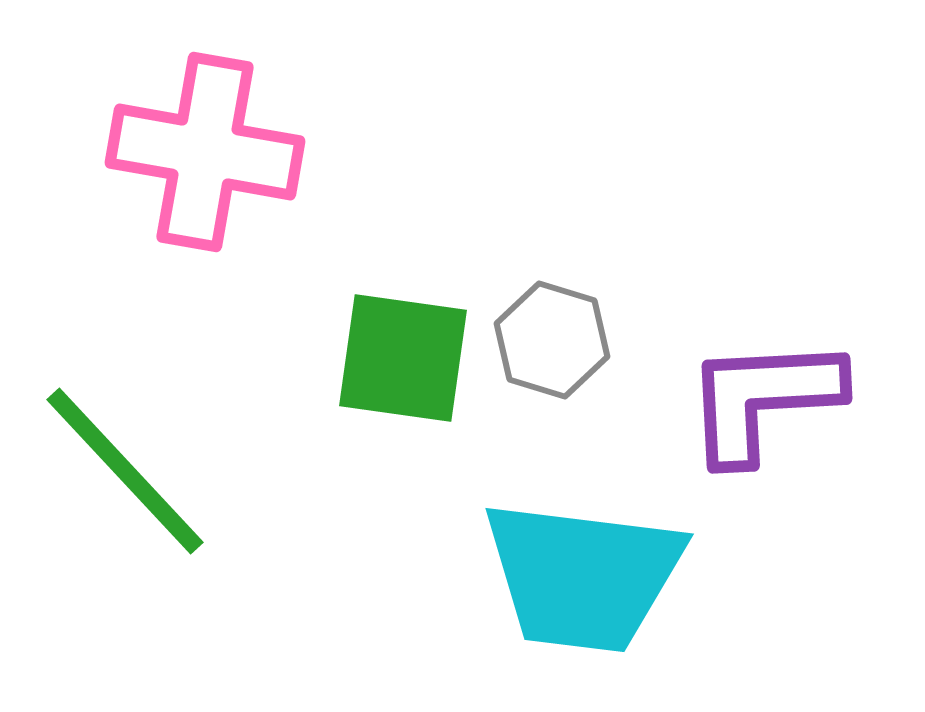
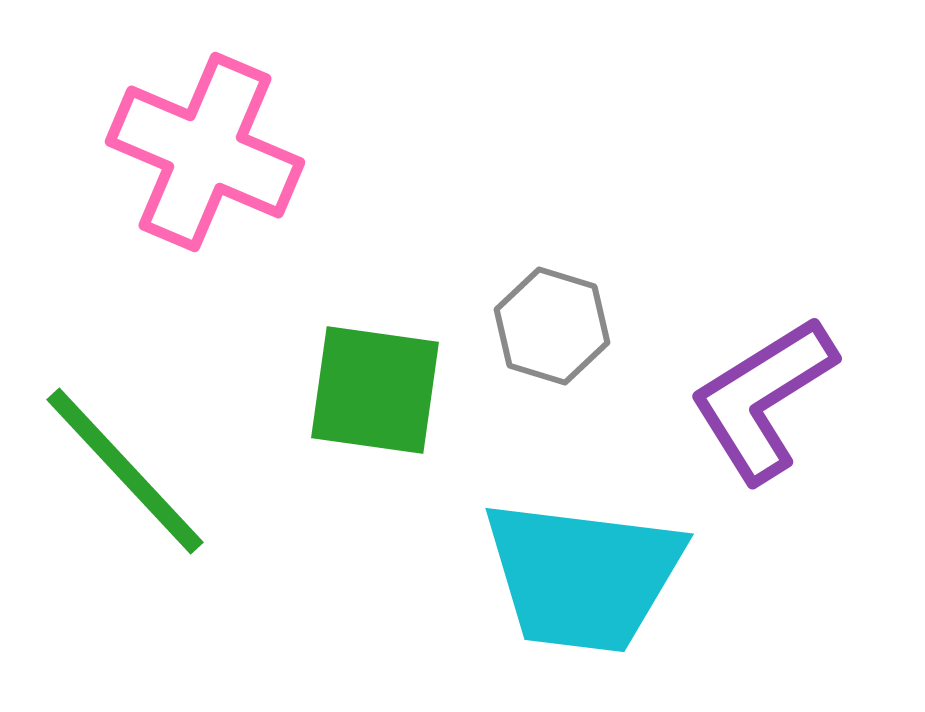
pink cross: rotated 13 degrees clockwise
gray hexagon: moved 14 px up
green square: moved 28 px left, 32 px down
purple L-shape: rotated 29 degrees counterclockwise
